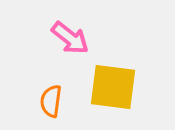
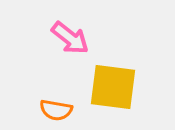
orange semicircle: moved 5 px right, 9 px down; rotated 88 degrees counterclockwise
